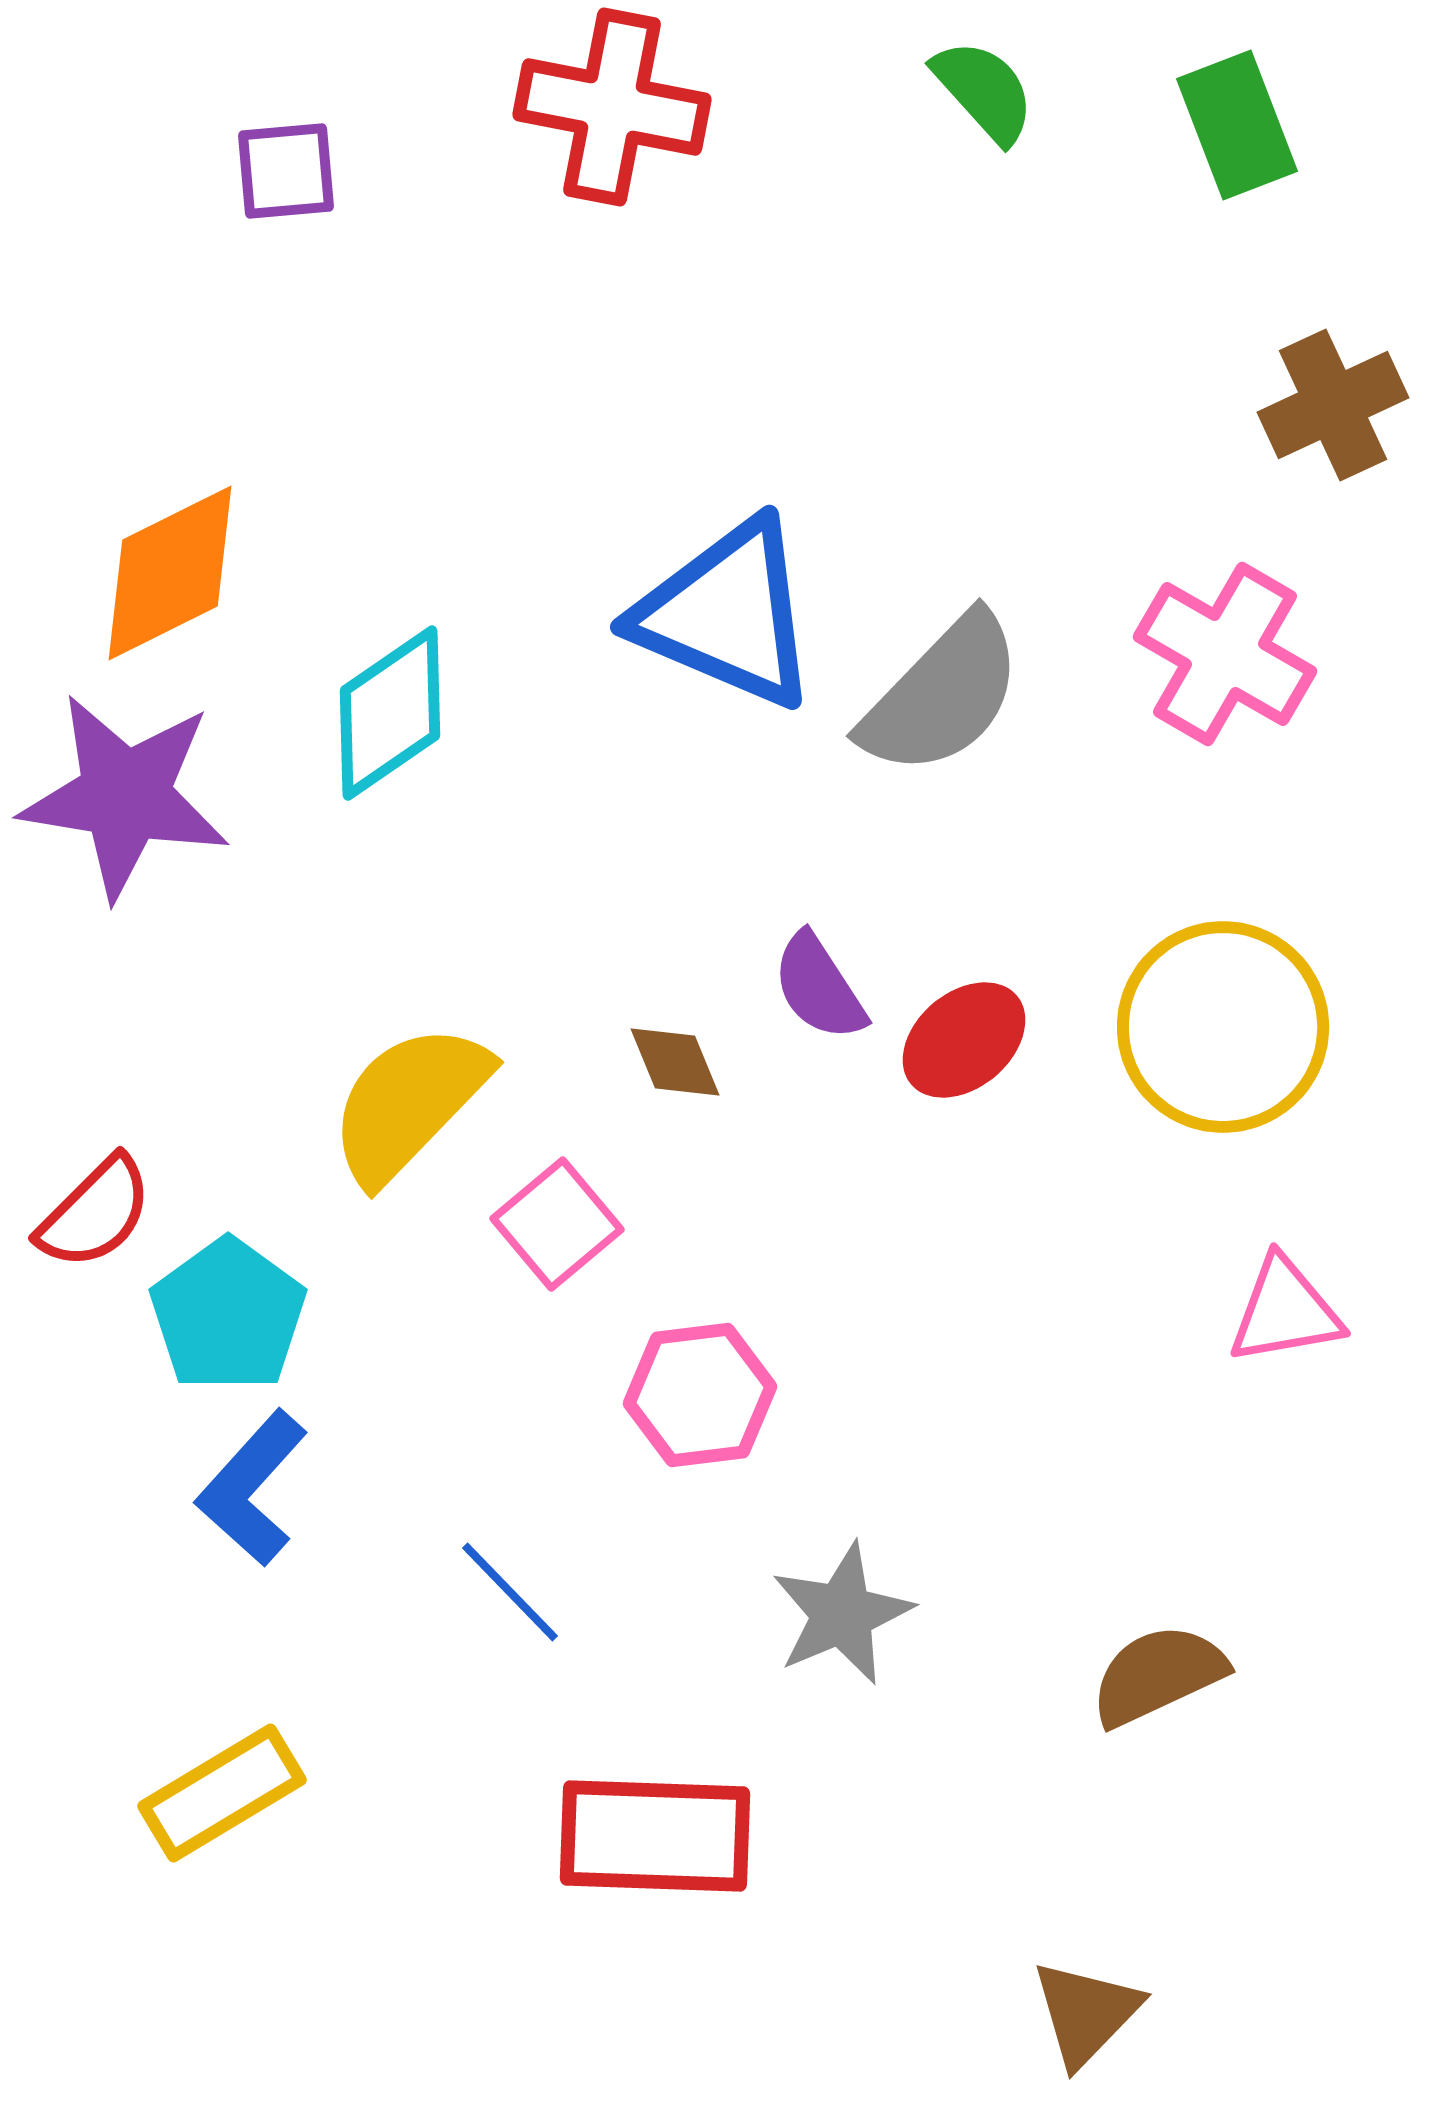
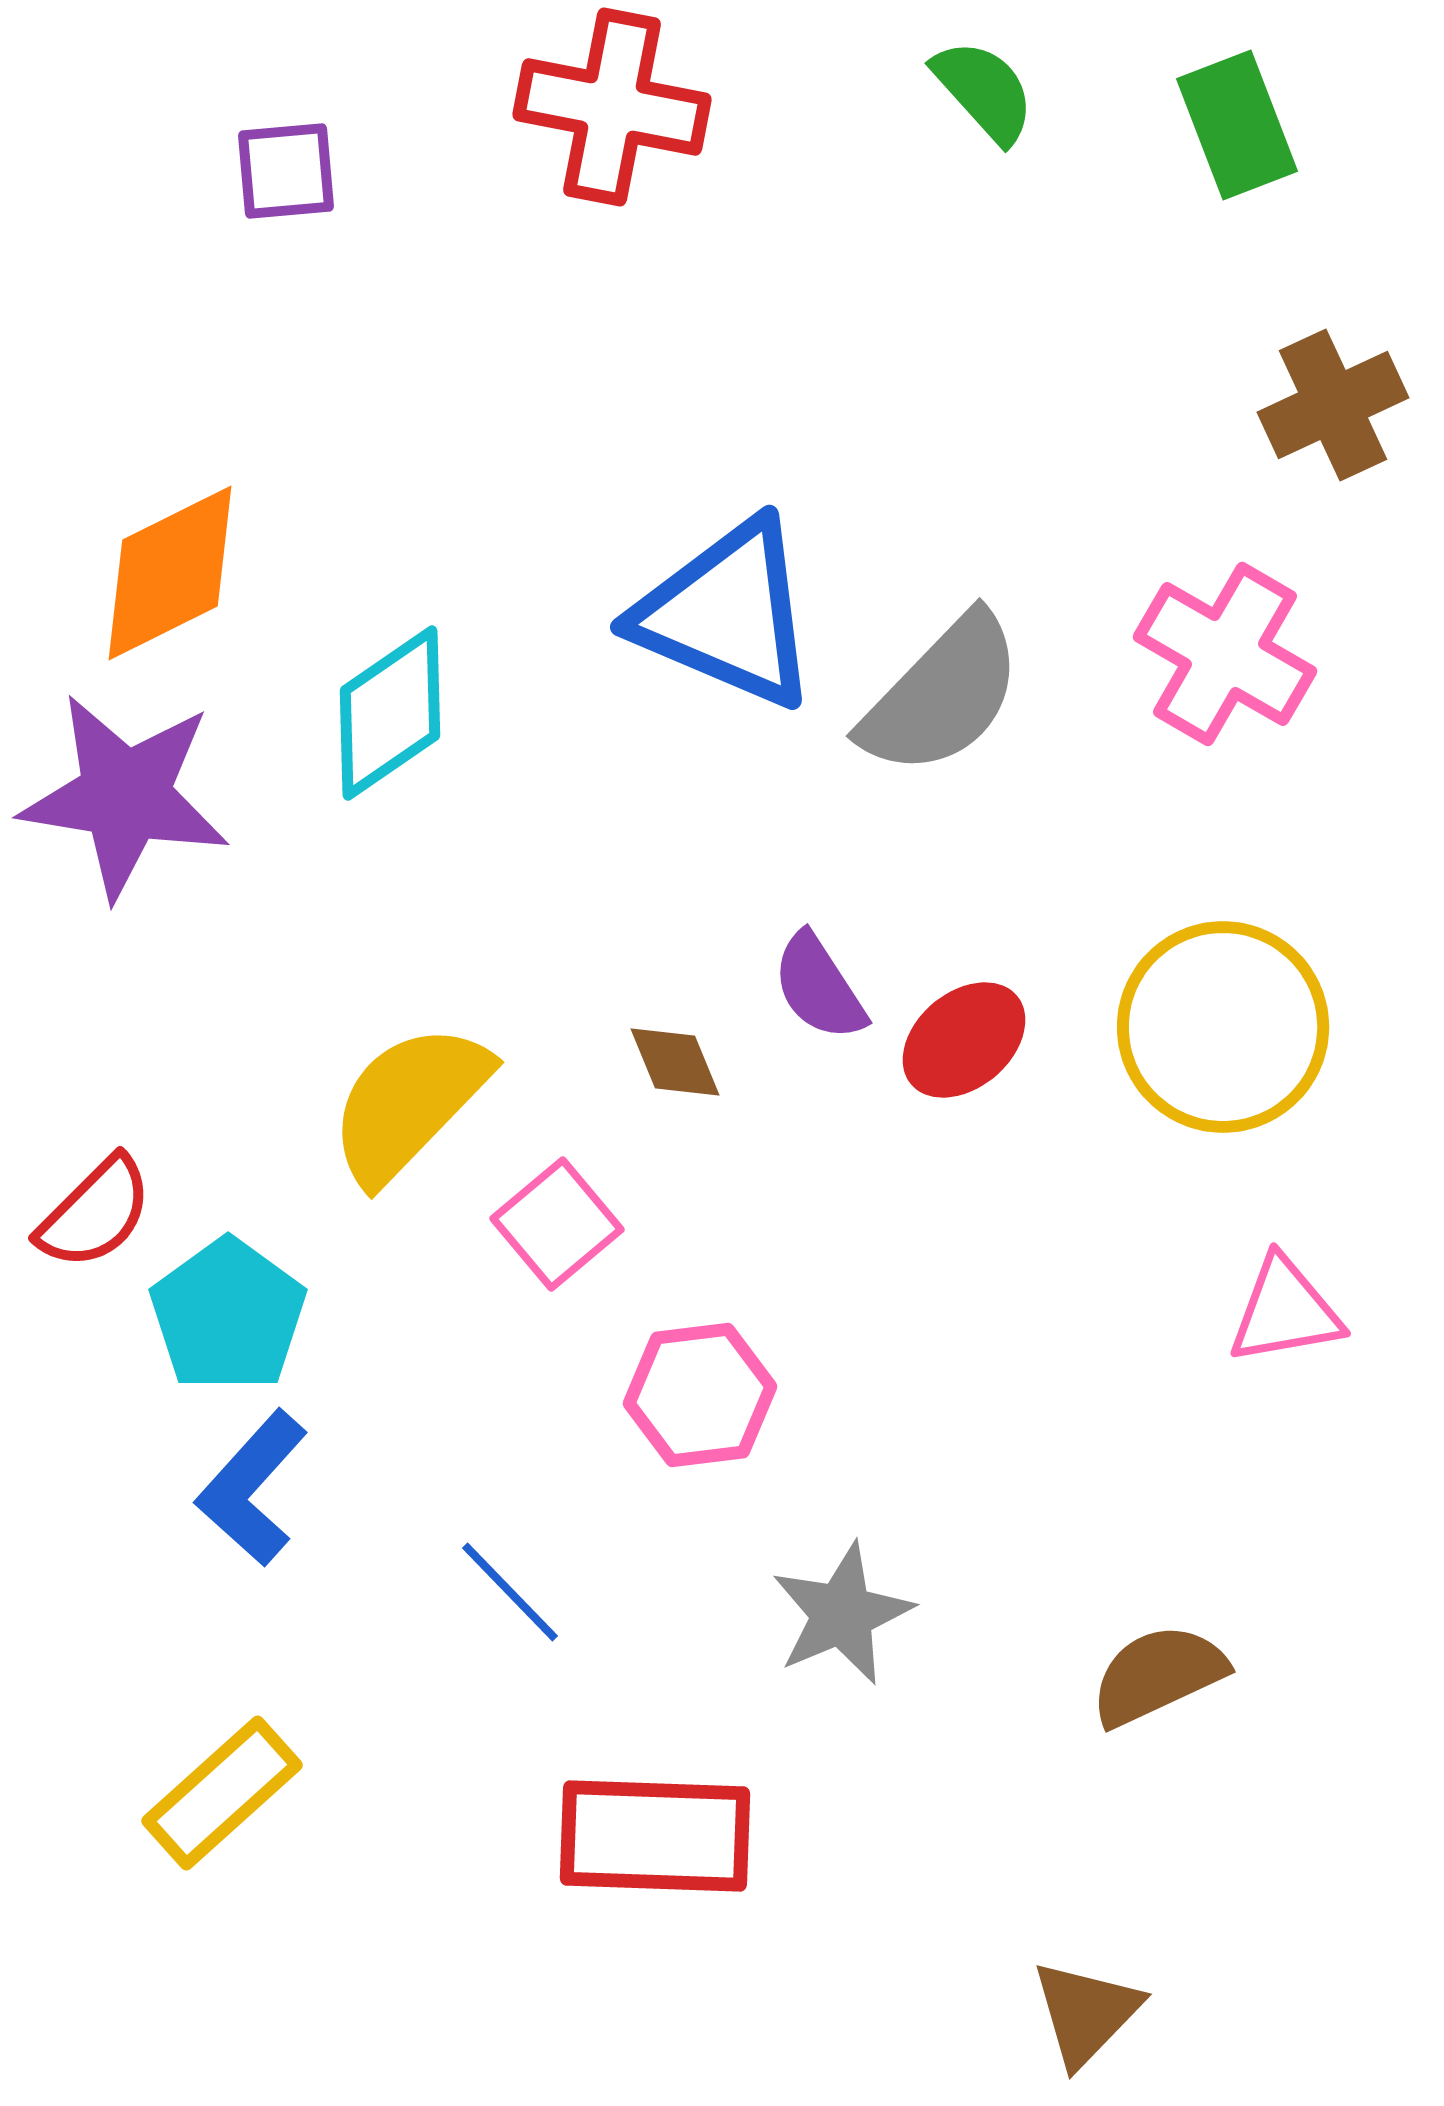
yellow rectangle: rotated 11 degrees counterclockwise
